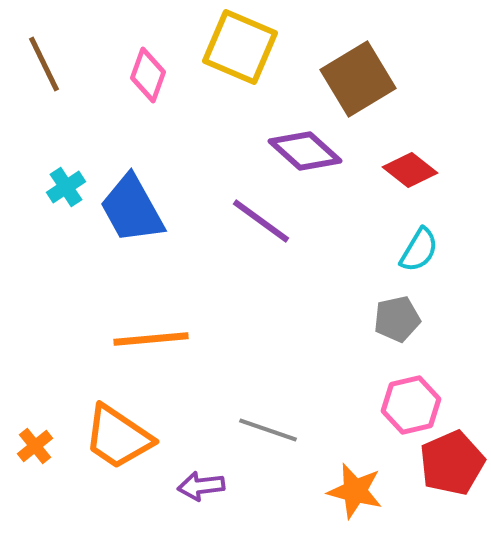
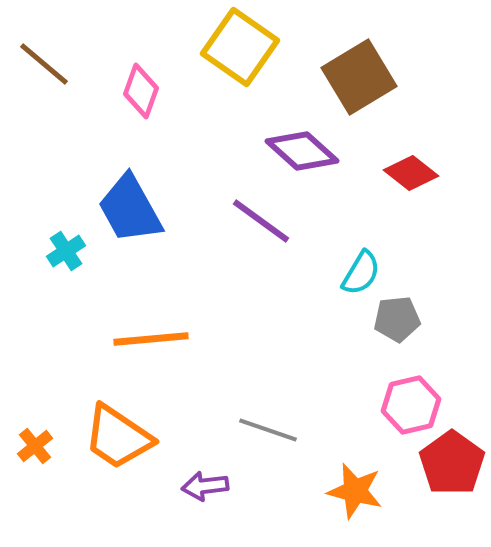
yellow square: rotated 12 degrees clockwise
brown line: rotated 24 degrees counterclockwise
pink diamond: moved 7 px left, 16 px down
brown square: moved 1 px right, 2 px up
purple diamond: moved 3 px left
red diamond: moved 1 px right, 3 px down
cyan cross: moved 64 px down
blue trapezoid: moved 2 px left
cyan semicircle: moved 58 px left, 23 px down
gray pentagon: rotated 6 degrees clockwise
red pentagon: rotated 12 degrees counterclockwise
purple arrow: moved 4 px right
